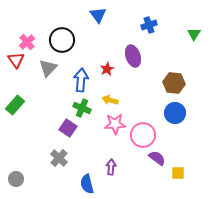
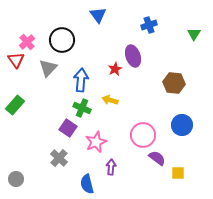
red star: moved 8 px right
blue circle: moved 7 px right, 12 px down
pink star: moved 19 px left, 18 px down; rotated 20 degrees counterclockwise
